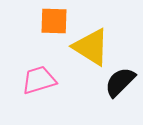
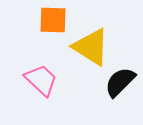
orange square: moved 1 px left, 1 px up
pink trapezoid: moved 2 px right; rotated 60 degrees clockwise
